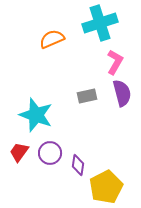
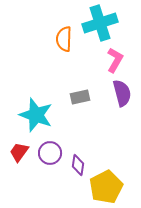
orange semicircle: moved 12 px right; rotated 65 degrees counterclockwise
pink L-shape: moved 2 px up
gray rectangle: moved 7 px left, 1 px down
